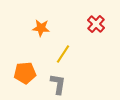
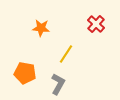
yellow line: moved 3 px right
orange pentagon: rotated 15 degrees clockwise
gray L-shape: rotated 20 degrees clockwise
